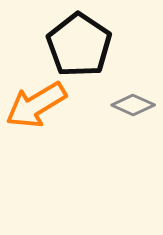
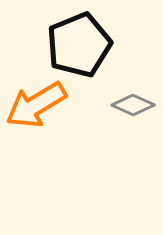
black pentagon: rotated 16 degrees clockwise
